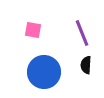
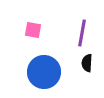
purple line: rotated 32 degrees clockwise
black semicircle: moved 1 px right, 2 px up
